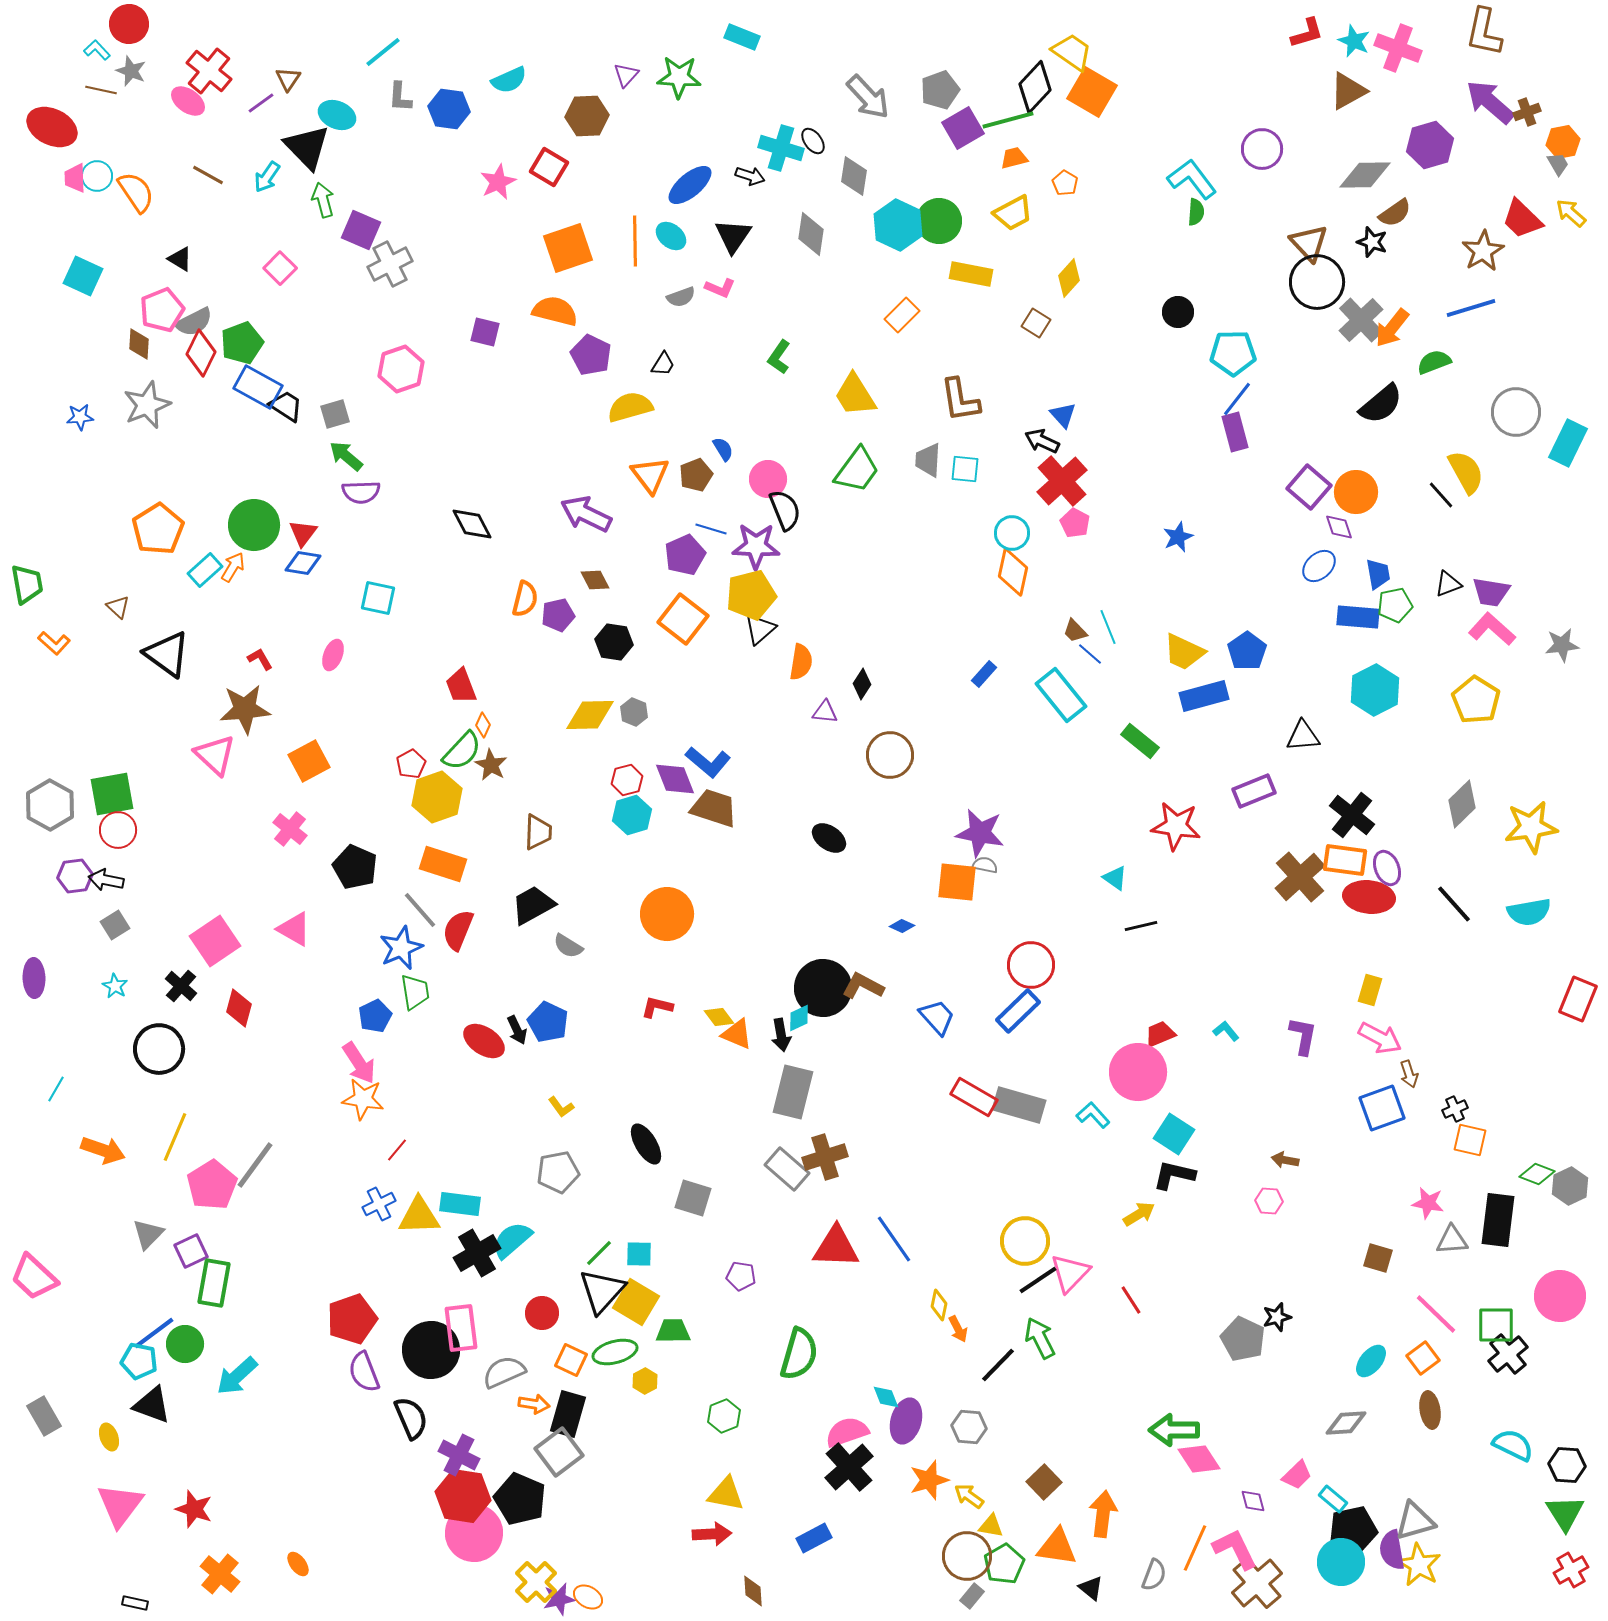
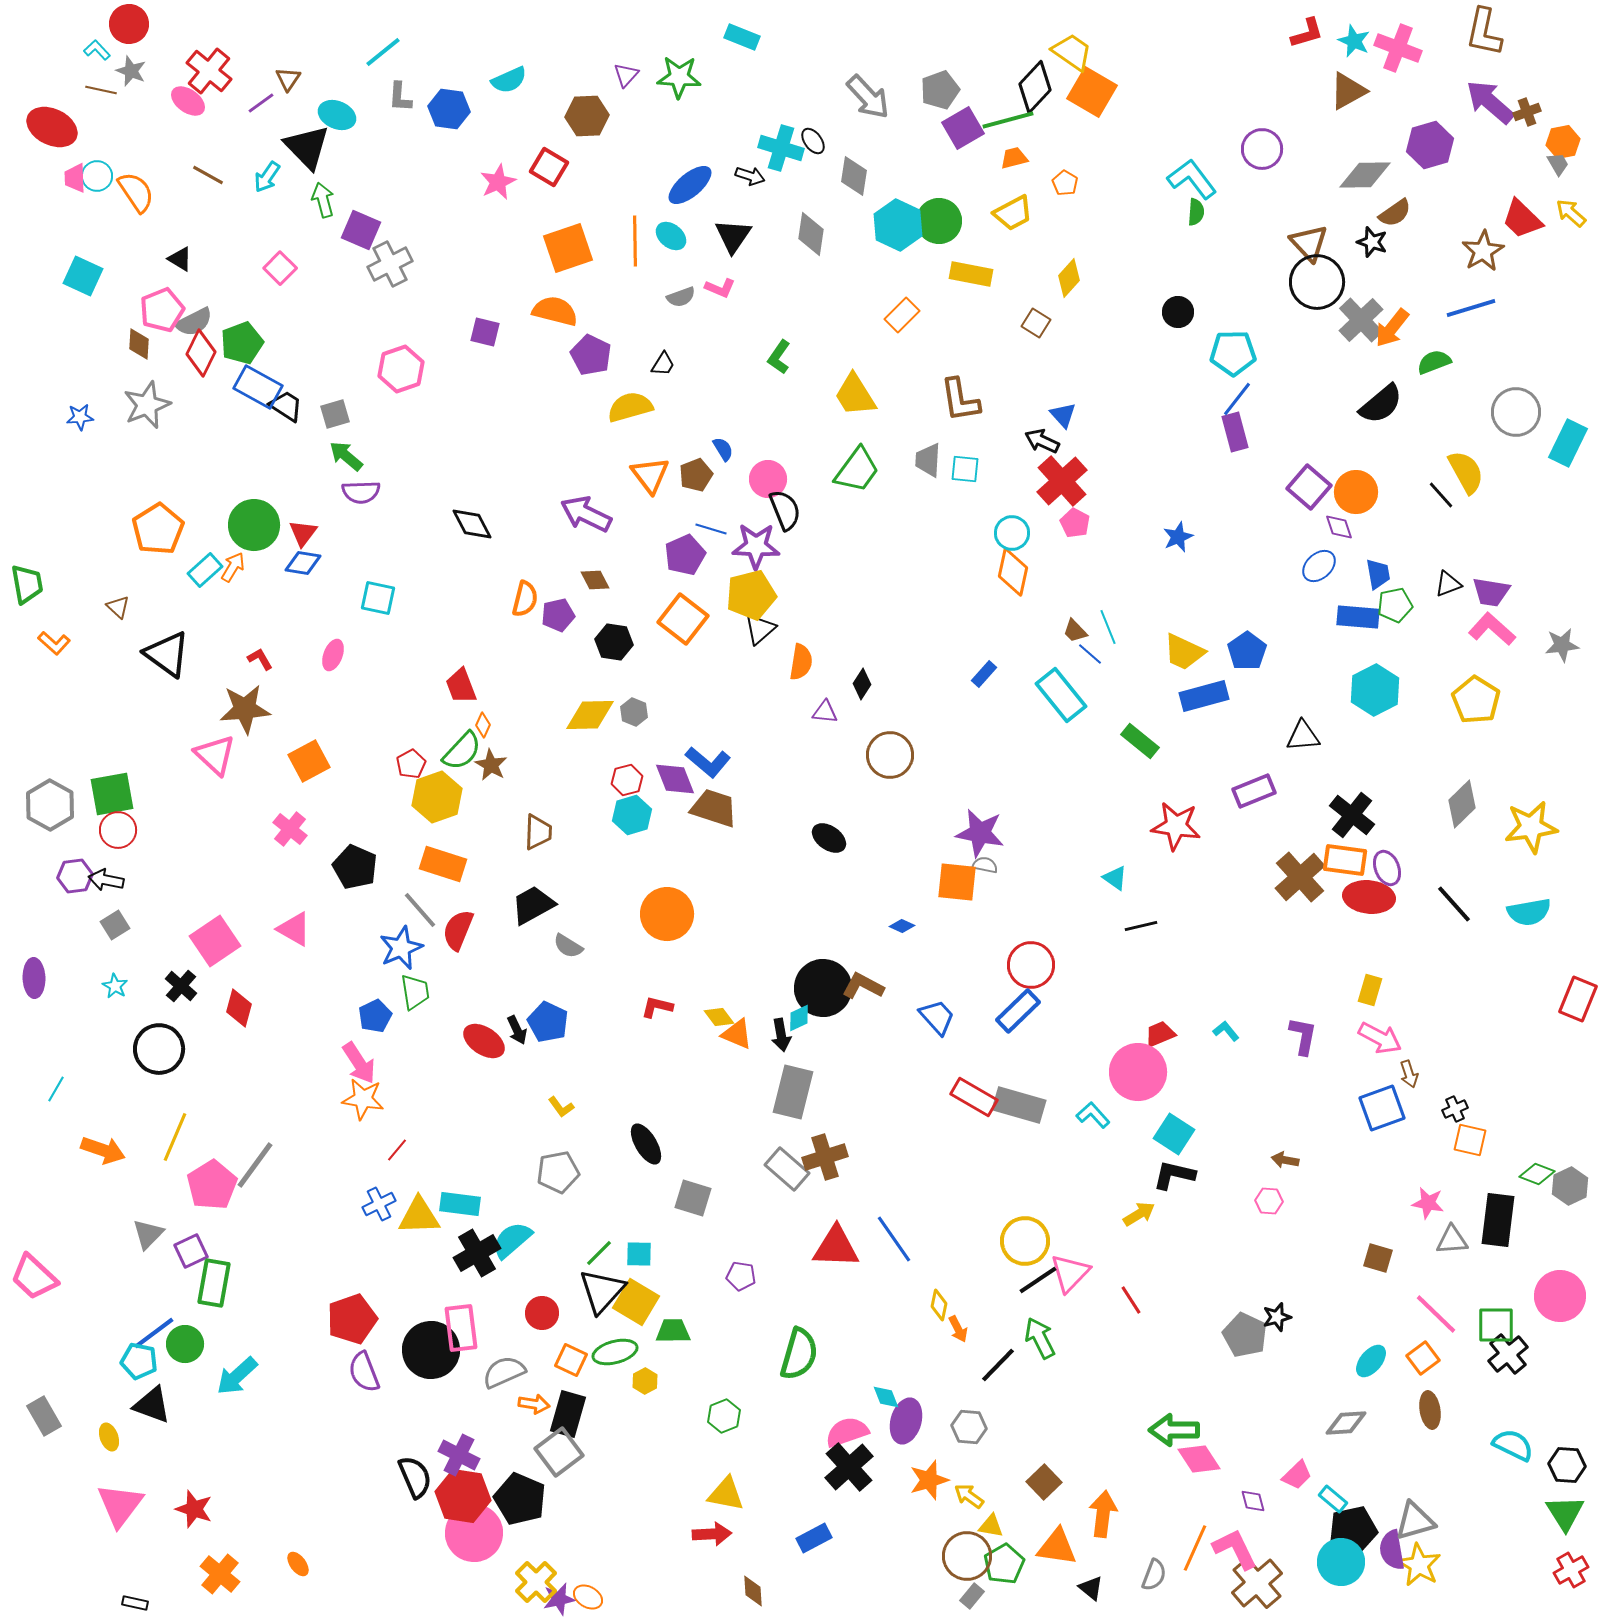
gray pentagon at (1243, 1339): moved 2 px right, 4 px up
black semicircle at (411, 1418): moved 4 px right, 59 px down
